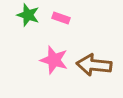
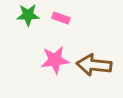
green star: rotated 20 degrees counterclockwise
pink star: moved 1 px right; rotated 24 degrees counterclockwise
